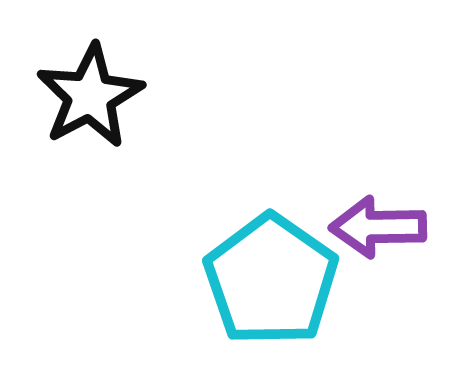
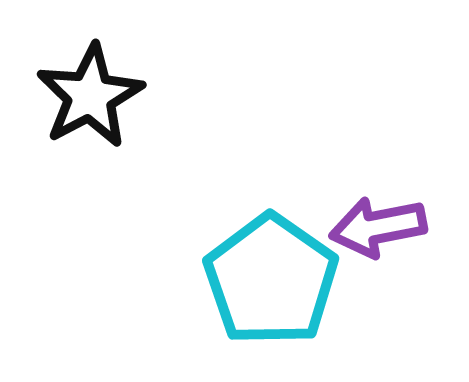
purple arrow: rotated 10 degrees counterclockwise
